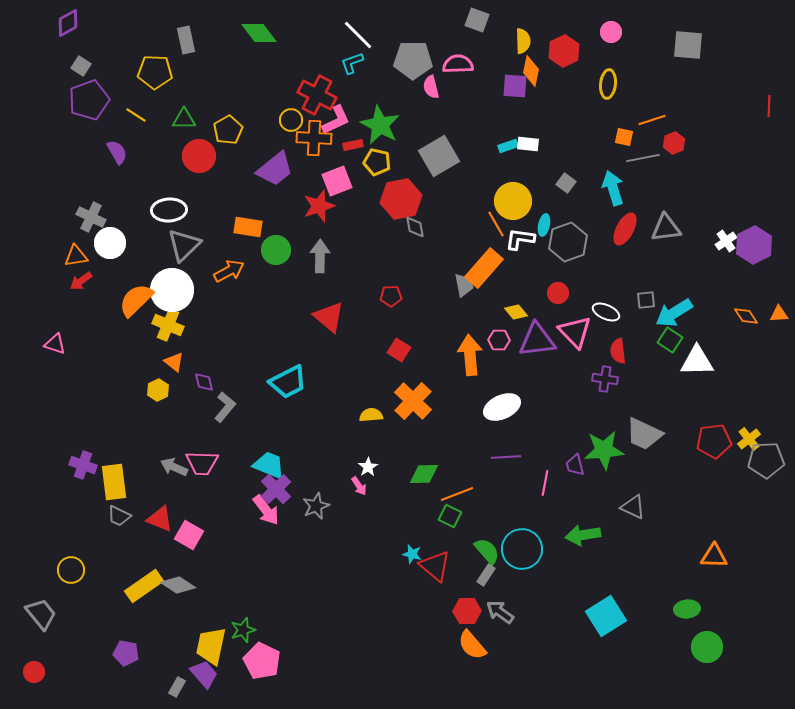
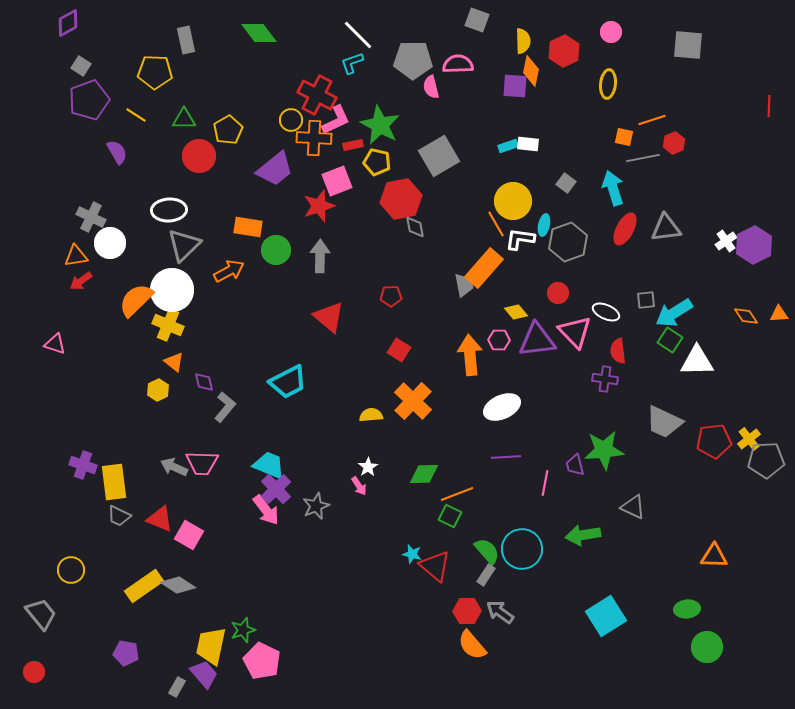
gray trapezoid at (644, 434): moved 20 px right, 12 px up
